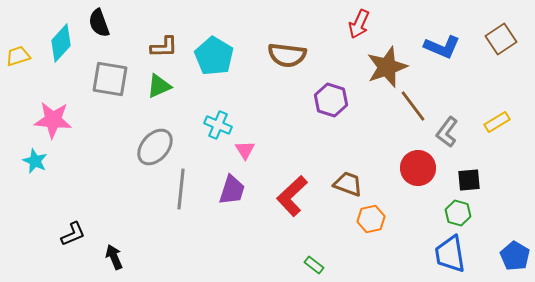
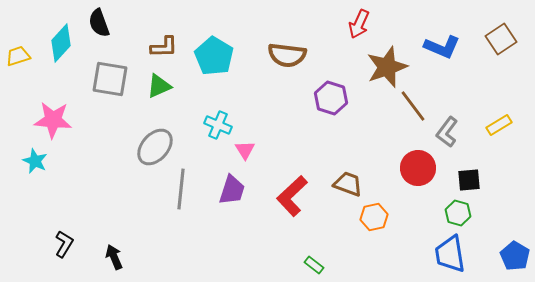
purple hexagon: moved 2 px up
yellow rectangle: moved 2 px right, 3 px down
orange hexagon: moved 3 px right, 2 px up
black L-shape: moved 9 px left, 10 px down; rotated 36 degrees counterclockwise
